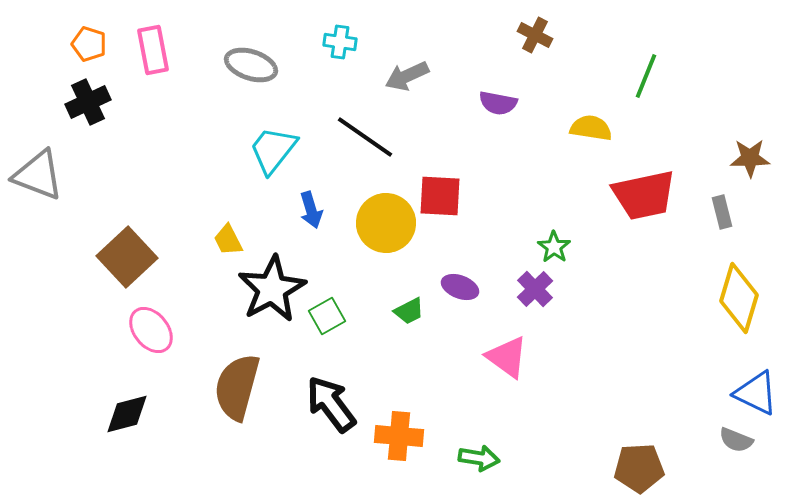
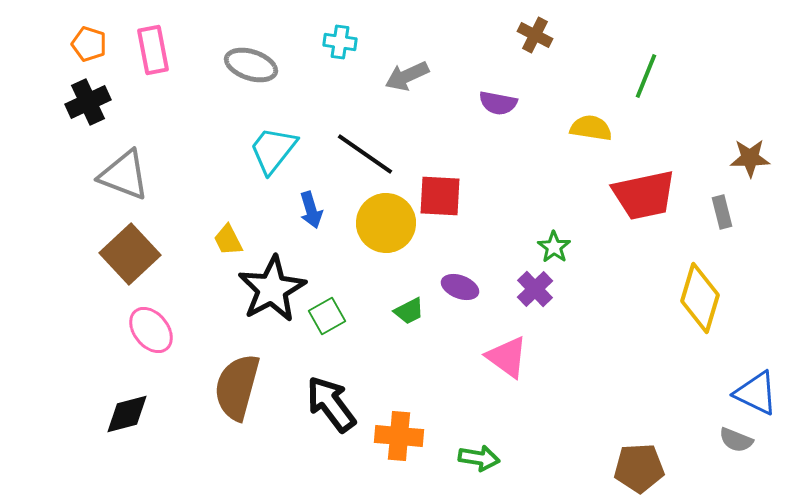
black line: moved 17 px down
gray triangle: moved 86 px right
brown square: moved 3 px right, 3 px up
yellow diamond: moved 39 px left
